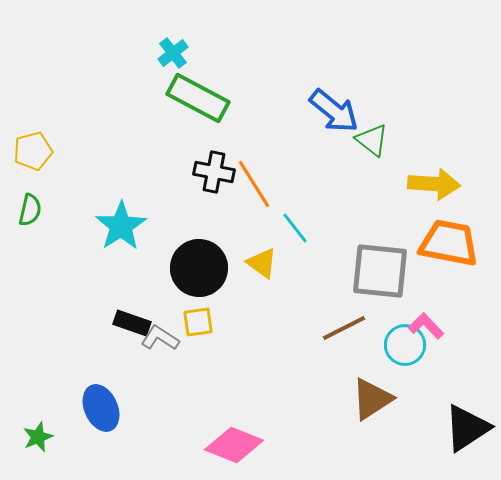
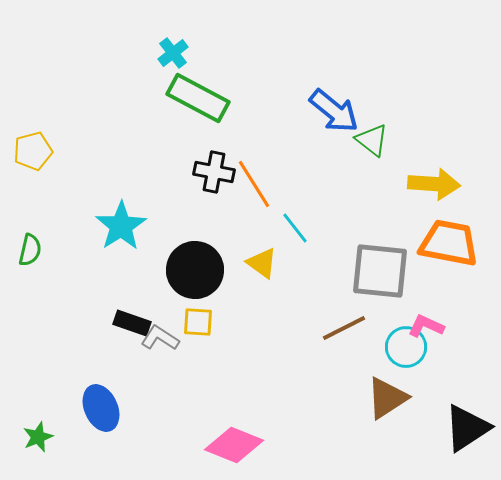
green semicircle: moved 40 px down
black circle: moved 4 px left, 2 px down
yellow square: rotated 12 degrees clockwise
pink L-shape: rotated 21 degrees counterclockwise
cyan circle: moved 1 px right, 2 px down
brown triangle: moved 15 px right, 1 px up
